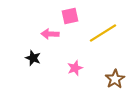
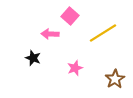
pink square: rotated 36 degrees counterclockwise
